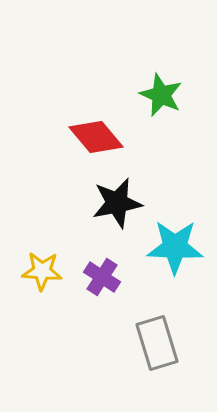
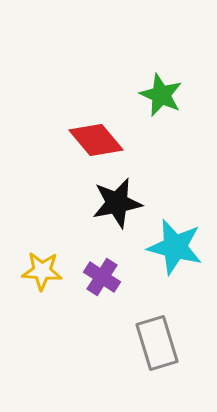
red diamond: moved 3 px down
cyan star: rotated 12 degrees clockwise
